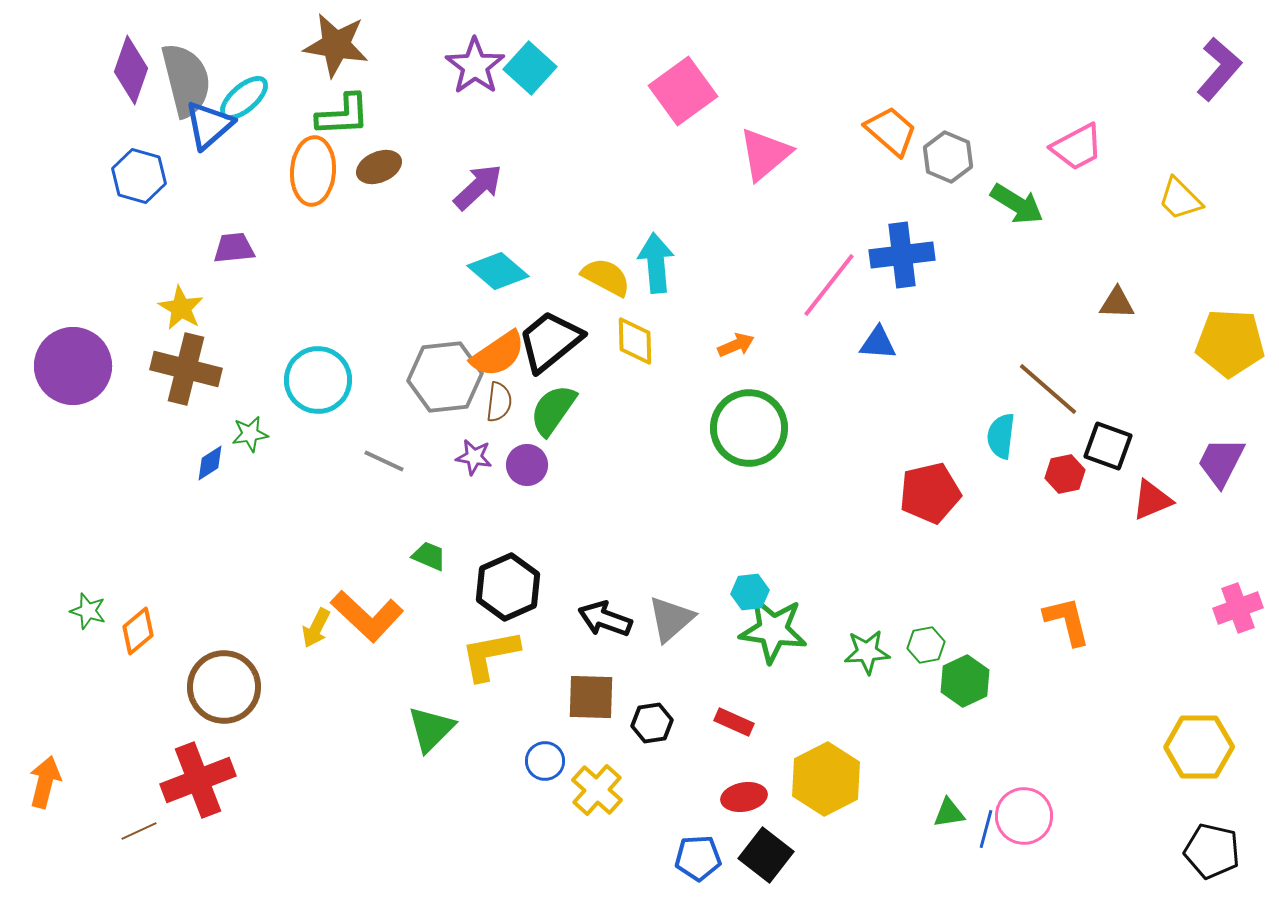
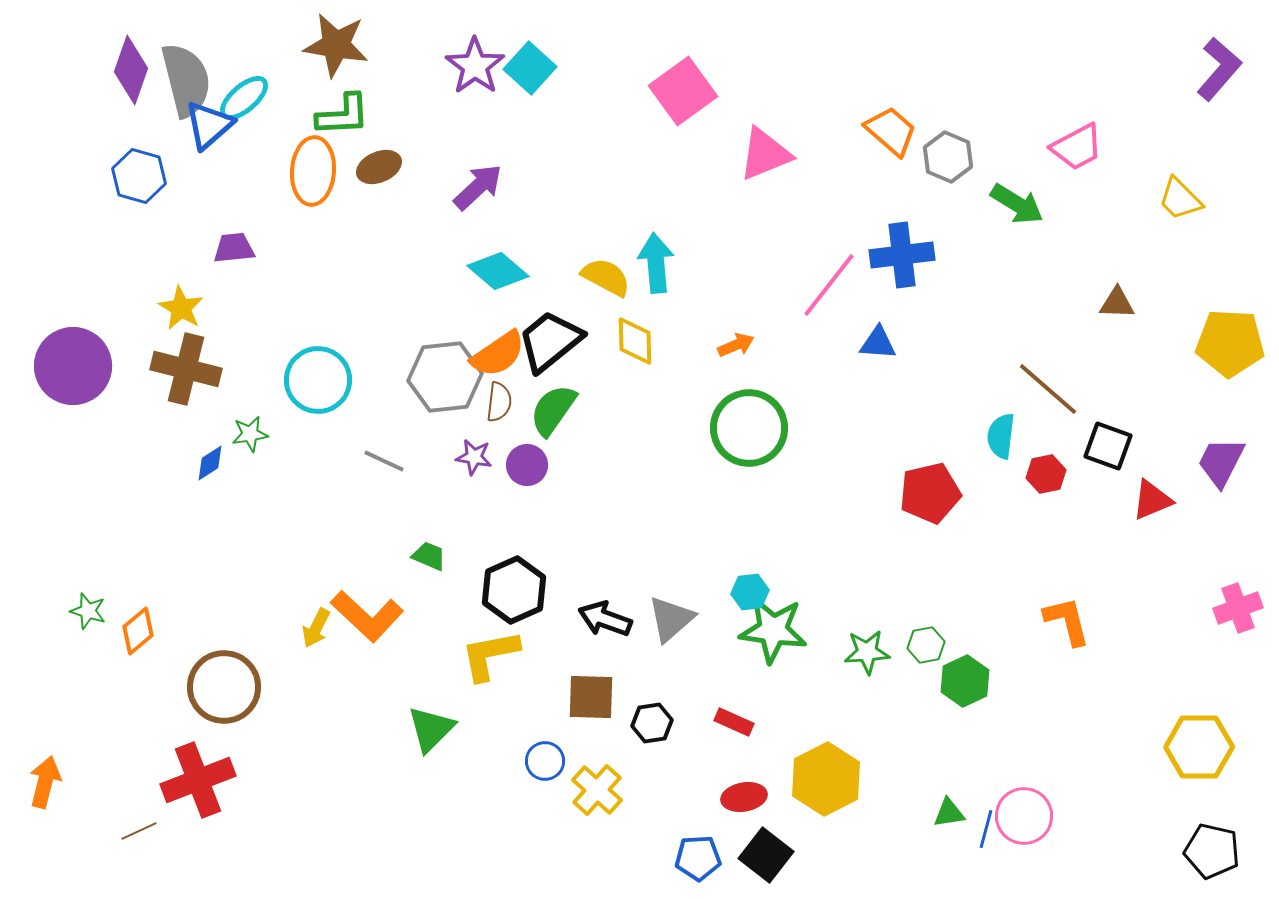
pink triangle at (765, 154): rotated 18 degrees clockwise
red hexagon at (1065, 474): moved 19 px left
black hexagon at (508, 587): moved 6 px right, 3 px down
